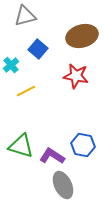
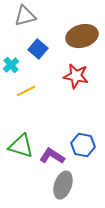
gray ellipse: rotated 44 degrees clockwise
